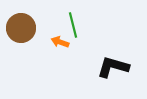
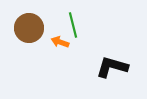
brown circle: moved 8 px right
black L-shape: moved 1 px left
